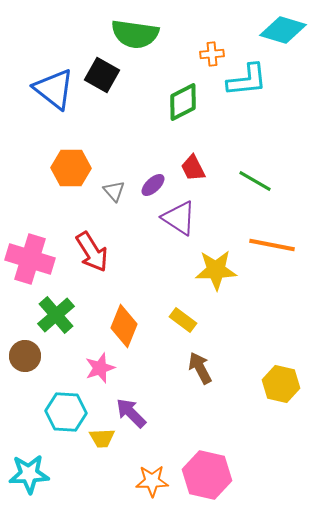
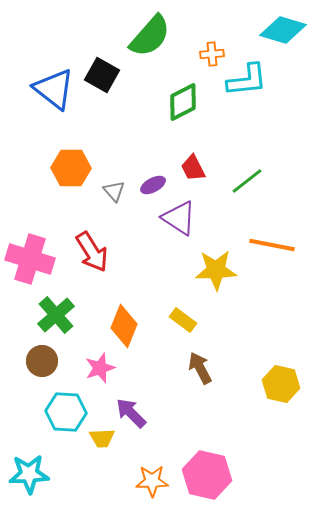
green semicircle: moved 15 px right, 2 px down; rotated 57 degrees counterclockwise
green line: moved 8 px left; rotated 68 degrees counterclockwise
purple ellipse: rotated 15 degrees clockwise
brown circle: moved 17 px right, 5 px down
